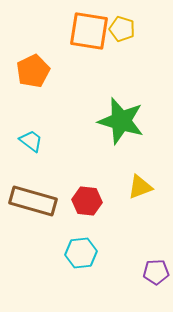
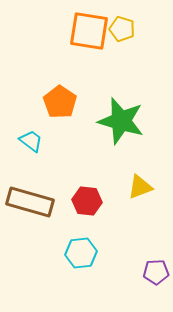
orange pentagon: moved 27 px right, 31 px down; rotated 12 degrees counterclockwise
brown rectangle: moved 3 px left, 1 px down
